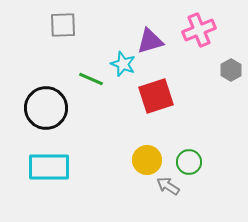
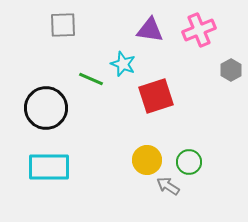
purple triangle: moved 11 px up; rotated 24 degrees clockwise
